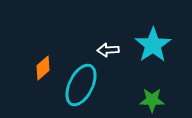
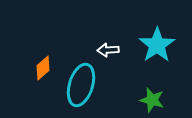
cyan star: moved 4 px right
cyan ellipse: rotated 9 degrees counterclockwise
green star: rotated 15 degrees clockwise
